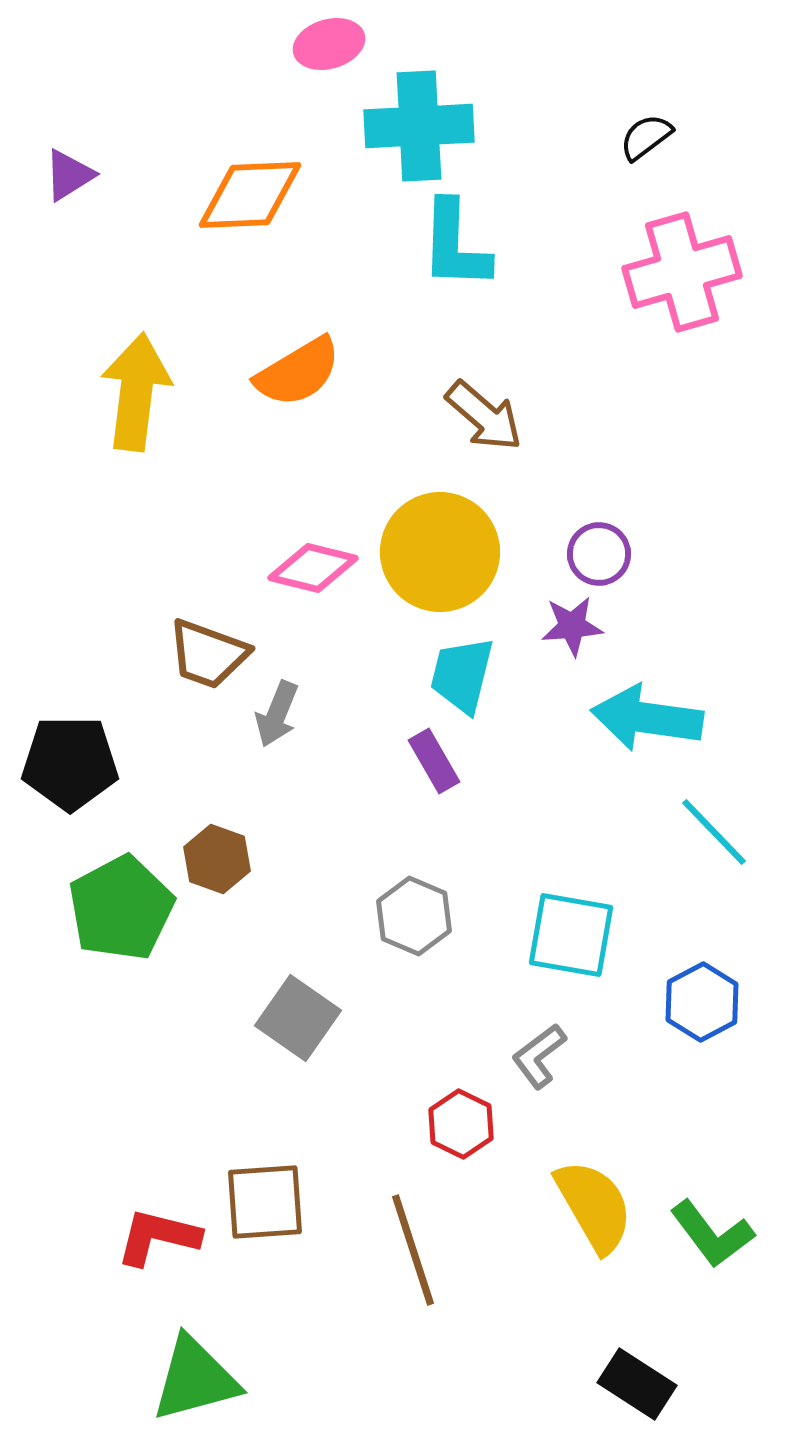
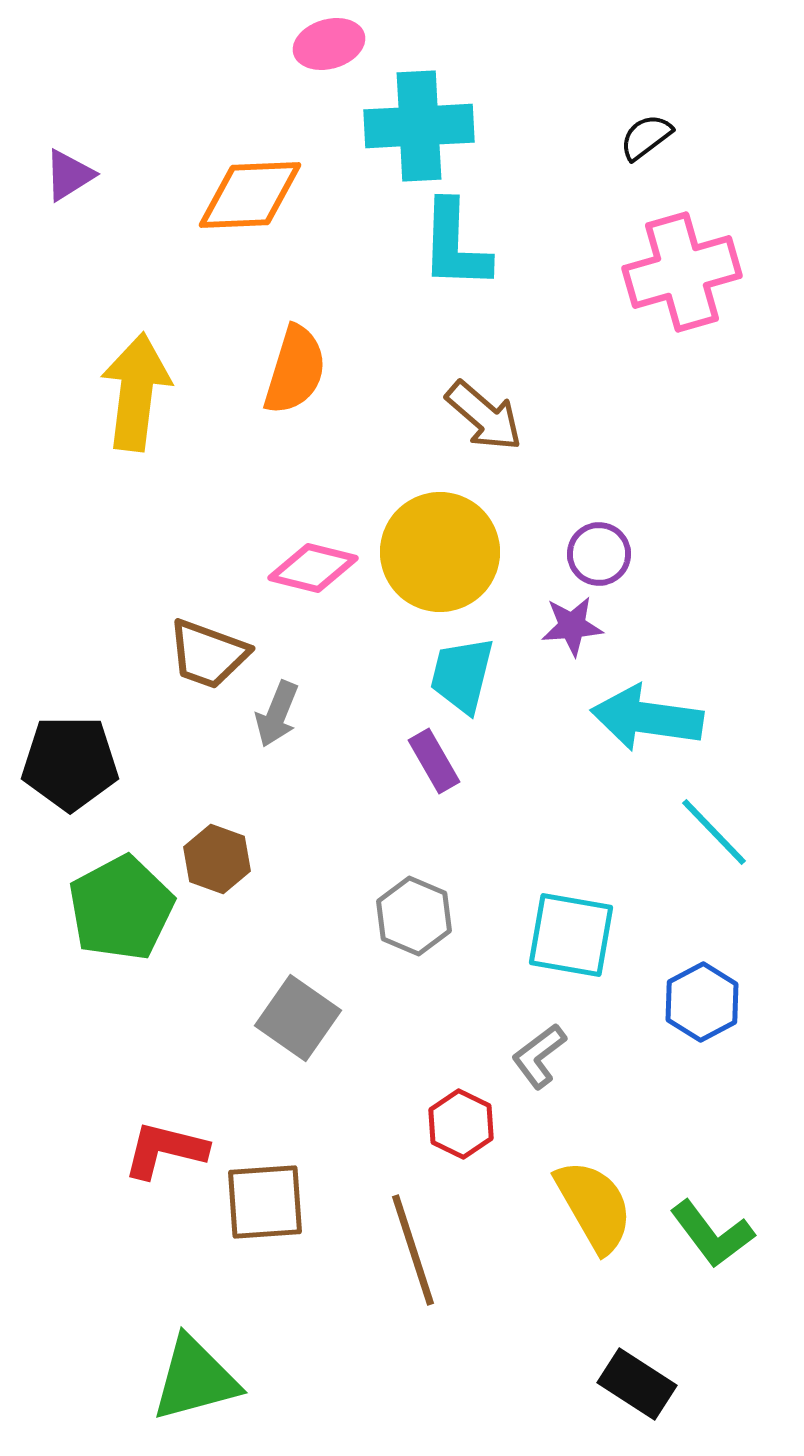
orange semicircle: moved 3 px left, 2 px up; rotated 42 degrees counterclockwise
red L-shape: moved 7 px right, 87 px up
